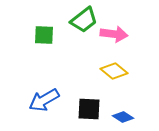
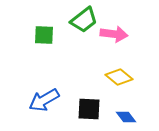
yellow diamond: moved 5 px right, 6 px down
blue diamond: moved 3 px right; rotated 20 degrees clockwise
